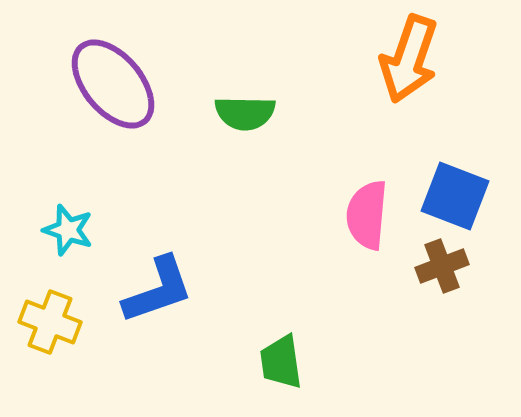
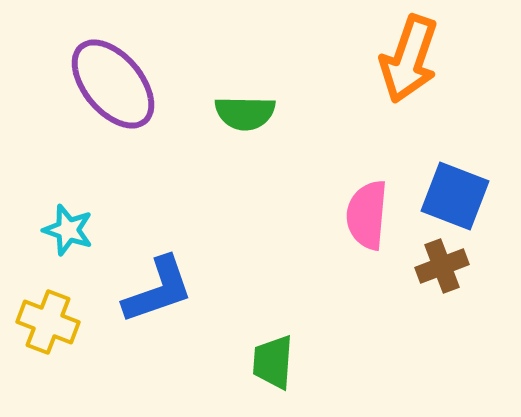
yellow cross: moved 2 px left
green trapezoid: moved 8 px left; rotated 12 degrees clockwise
